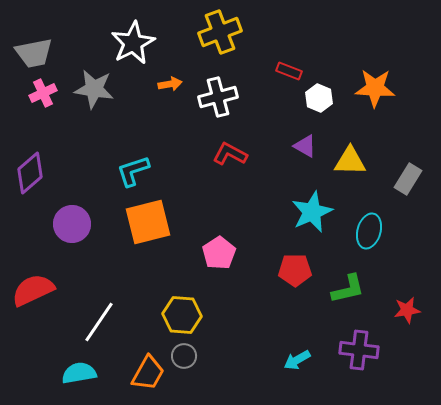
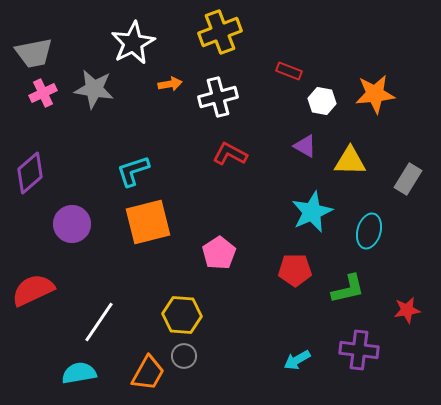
orange star: moved 6 px down; rotated 9 degrees counterclockwise
white hexagon: moved 3 px right, 3 px down; rotated 12 degrees counterclockwise
